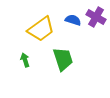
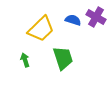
yellow trapezoid: rotated 8 degrees counterclockwise
green trapezoid: moved 1 px up
